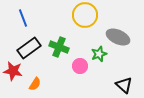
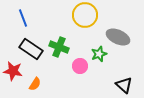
black rectangle: moved 2 px right, 1 px down; rotated 70 degrees clockwise
